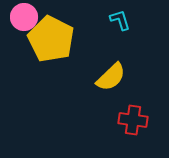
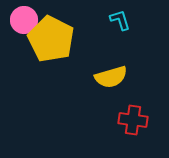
pink circle: moved 3 px down
yellow semicircle: rotated 28 degrees clockwise
